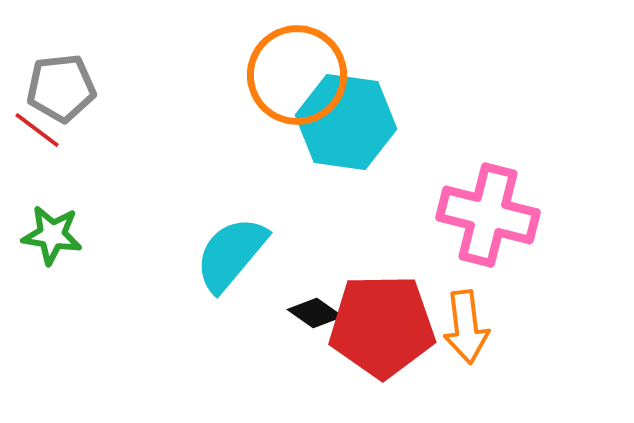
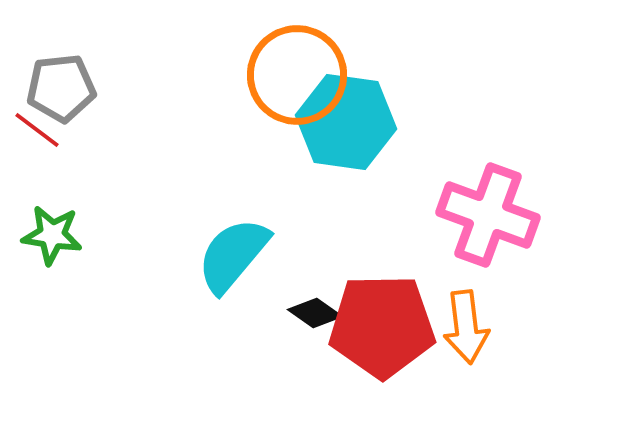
pink cross: rotated 6 degrees clockwise
cyan semicircle: moved 2 px right, 1 px down
